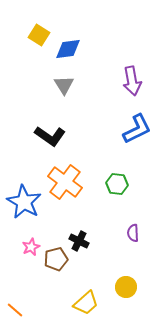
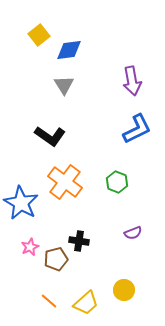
yellow square: rotated 20 degrees clockwise
blue diamond: moved 1 px right, 1 px down
green hexagon: moved 2 px up; rotated 15 degrees clockwise
blue star: moved 3 px left, 1 px down
purple semicircle: rotated 108 degrees counterclockwise
black cross: rotated 18 degrees counterclockwise
pink star: moved 1 px left
yellow circle: moved 2 px left, 3 px down
orange line: moved 34 px right, 9 px up
